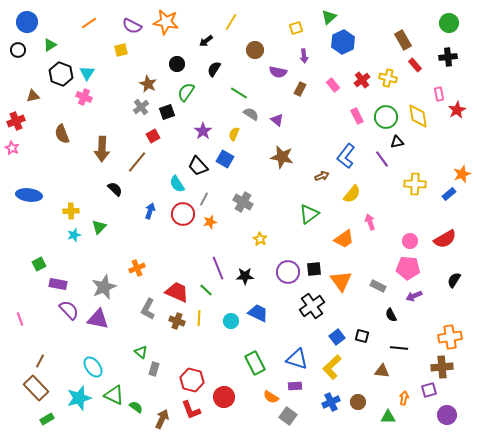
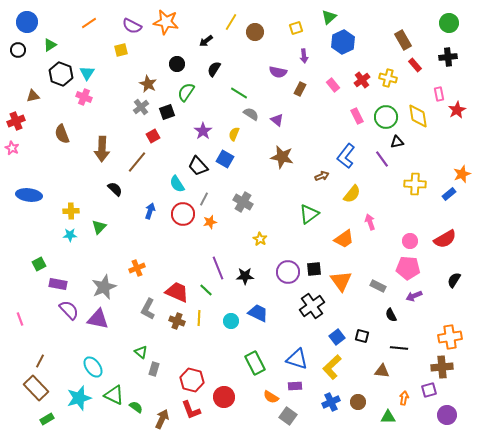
brown circle at (255, 50): moved 18 px up
cyan star at (74, 235): moved 4 px left; rotated 16 degrees clockwise
